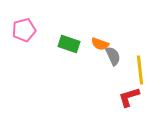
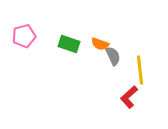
pink pentagon: moved 6 px down
red L-shape: rotated 25 degrees counterclockwise
